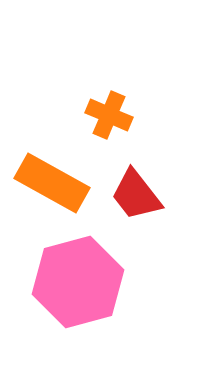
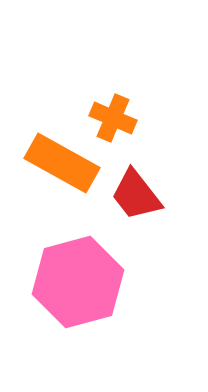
orange cross: moved 4 px right, 3 px down
orange rectangle: moved 10 px right, 20 px up
